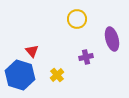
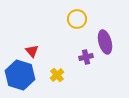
purple ellipse: moved 7 px left, 3 px down
